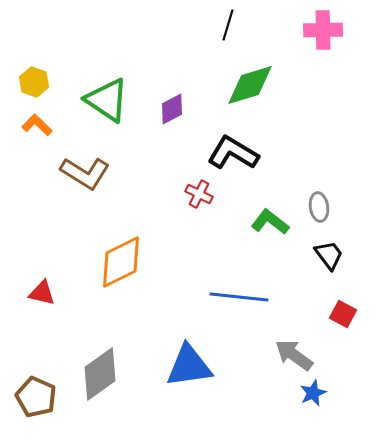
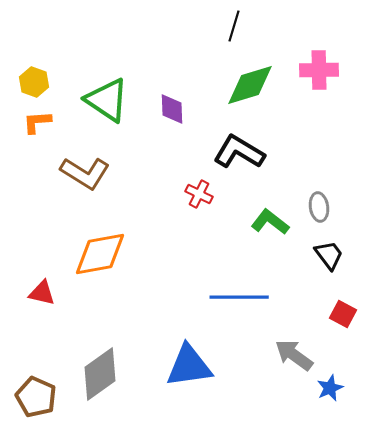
black line: moved 6 px right, 1 px down
pink cross: moved 4 px left, 40 px down
purple diamond: rotated 64 degrees counterclockwise
orange L-shape: moved 3 px up; rotated 48 degrees counterclockwise
black L-shape: moved 6 px right, 1 px up
orange diamond: moved 21 px left, 8 px up; rotated 16 degrees clockwise
blue line: rotated 6 degrees counterclockwise
blue star: moved 17 px right, 5 px up
